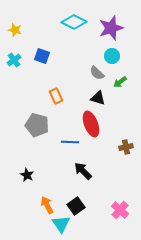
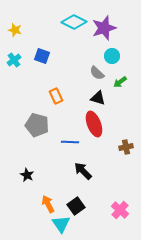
purple star: moved 7 px left
red ellipse: moved 3 px right
orange arrow: moved 1 px right, 1 px up
